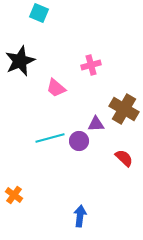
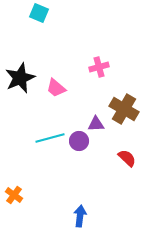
black star: moved 17 px down
pink cross: moved 8 px right, 2 px down
red semicircle: moved 3 px right
